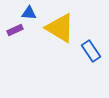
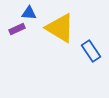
purple rectangle: moved 2 px right, 1 px up
